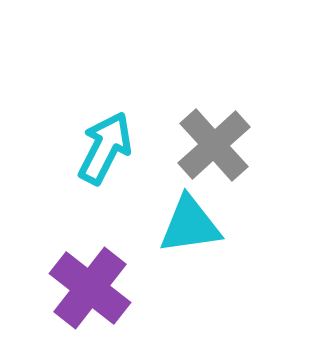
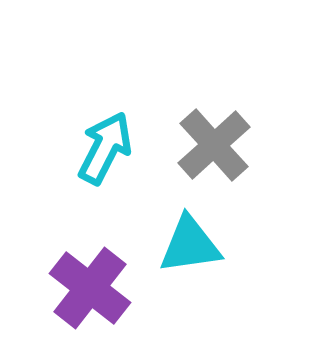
cyan triangle: moved 20 px down
